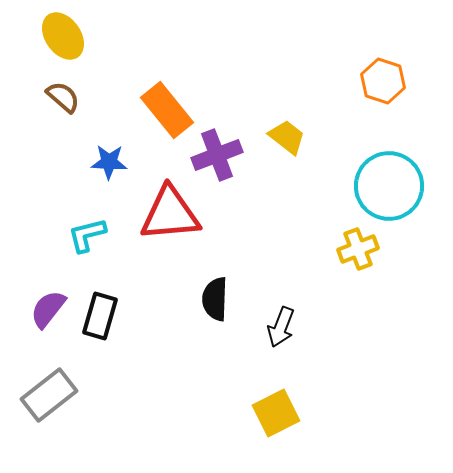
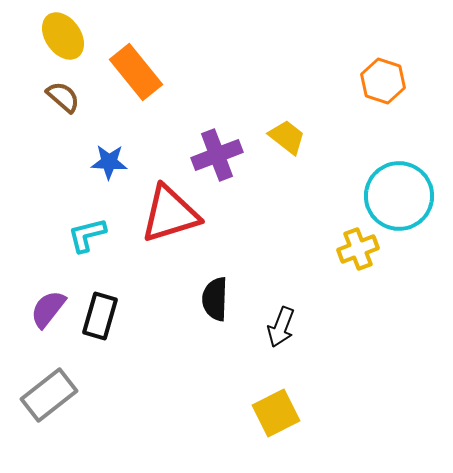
orange rectangle: moved 31 px left, 38 px up
cyan circle: moved 10 px right, 10 px down
red triangle: rotated 12 degrees counterclockwise
